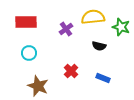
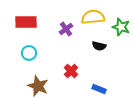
blue rectangle: moved 4 px left, 11 px down
